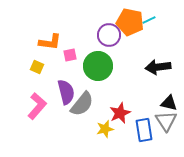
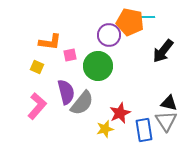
cyan line: moved 1 px left, 3 px up; rotated 24 degrees clockwise
black arrow: moved 5 px right, 16 px up; rotated 45 degrees counterclockwise
gray semicircle: moved 1 px up
